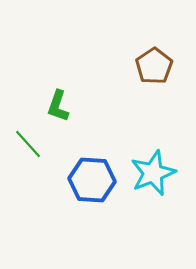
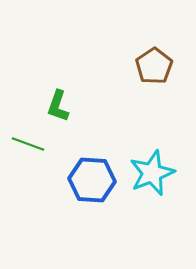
green line: rotated 28 degrees counterclockwise
cyan star: moved 1 px left
